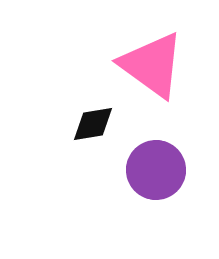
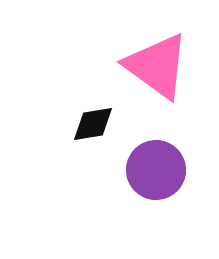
pink triangle: moved 5 px right, 1 px down
